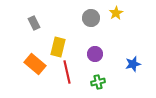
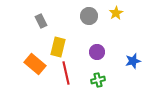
gray circle: moved 2 px left, 2 px up
gray rectangle: moved 7 px right, 2 px up
purple circle: moved 2 px right, 2 px up
blue star: moved 3 px up
red line: moved 1 px left, 1 px down
green cross: moved 2 px up
